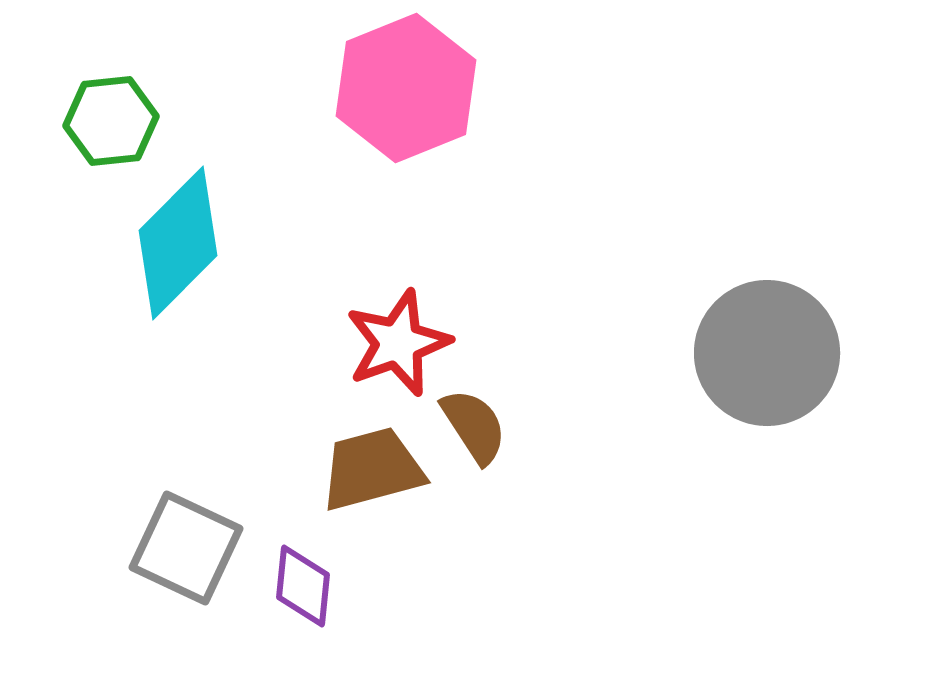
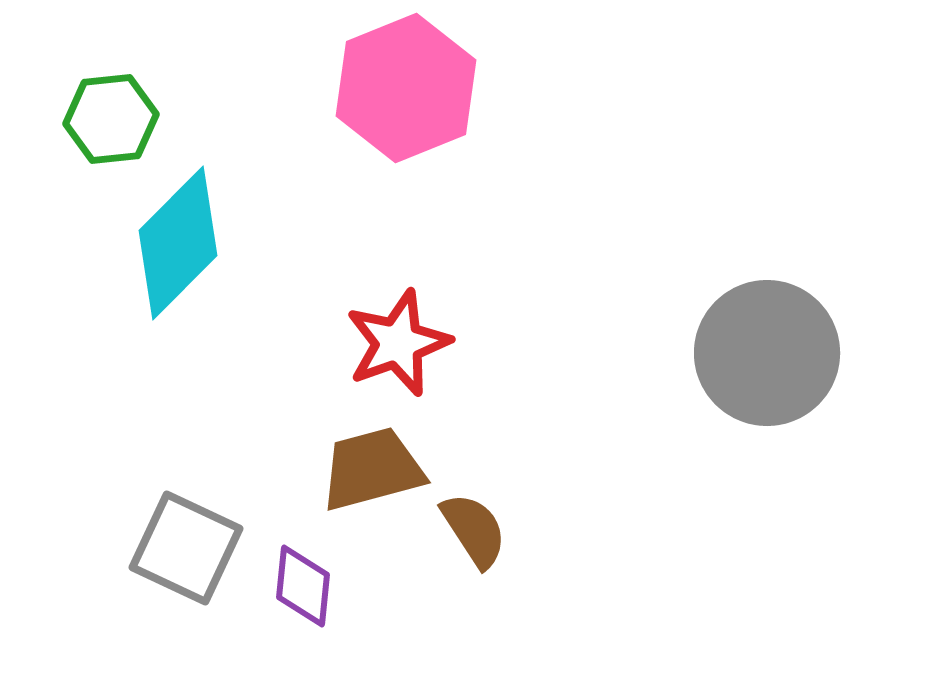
green hexagon: moved 2 px up
brown semicircle: moved 104 px down
